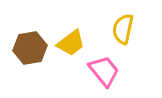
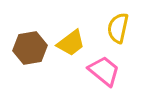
yellow semicircle: moved 5 px left, 1 px up
pink trapezoid: rotated 12 degrees counterclockwise
